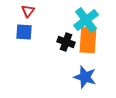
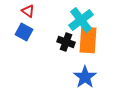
red triangle: rotated 32 degrees counterclockwise
cyan cross: moved 5 px left
blue square: rotated 24 degrees clockwise
blue star: rotated 20 degrees clockwise
